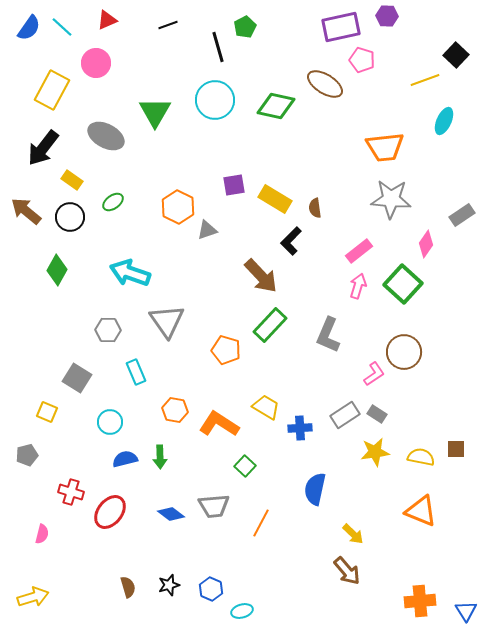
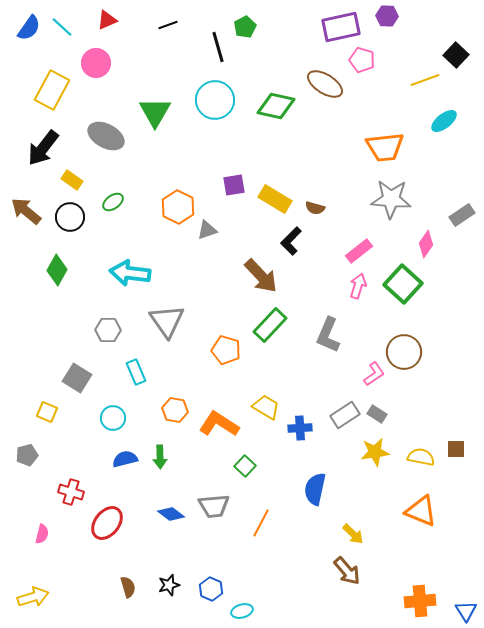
cyan ellipse at (444, 121): rotated 28 degrees clockwise
brown semicircle at (315, 208): rotated 66 degrees counterclockwise
cyan arrow at (130, 273): rotated 12 degrees counterclockwise
cyan circle at (110, 422): moved 3 px right, 4 px up
red ellipse at (110, 512): moved 3 px left, 11 px down
